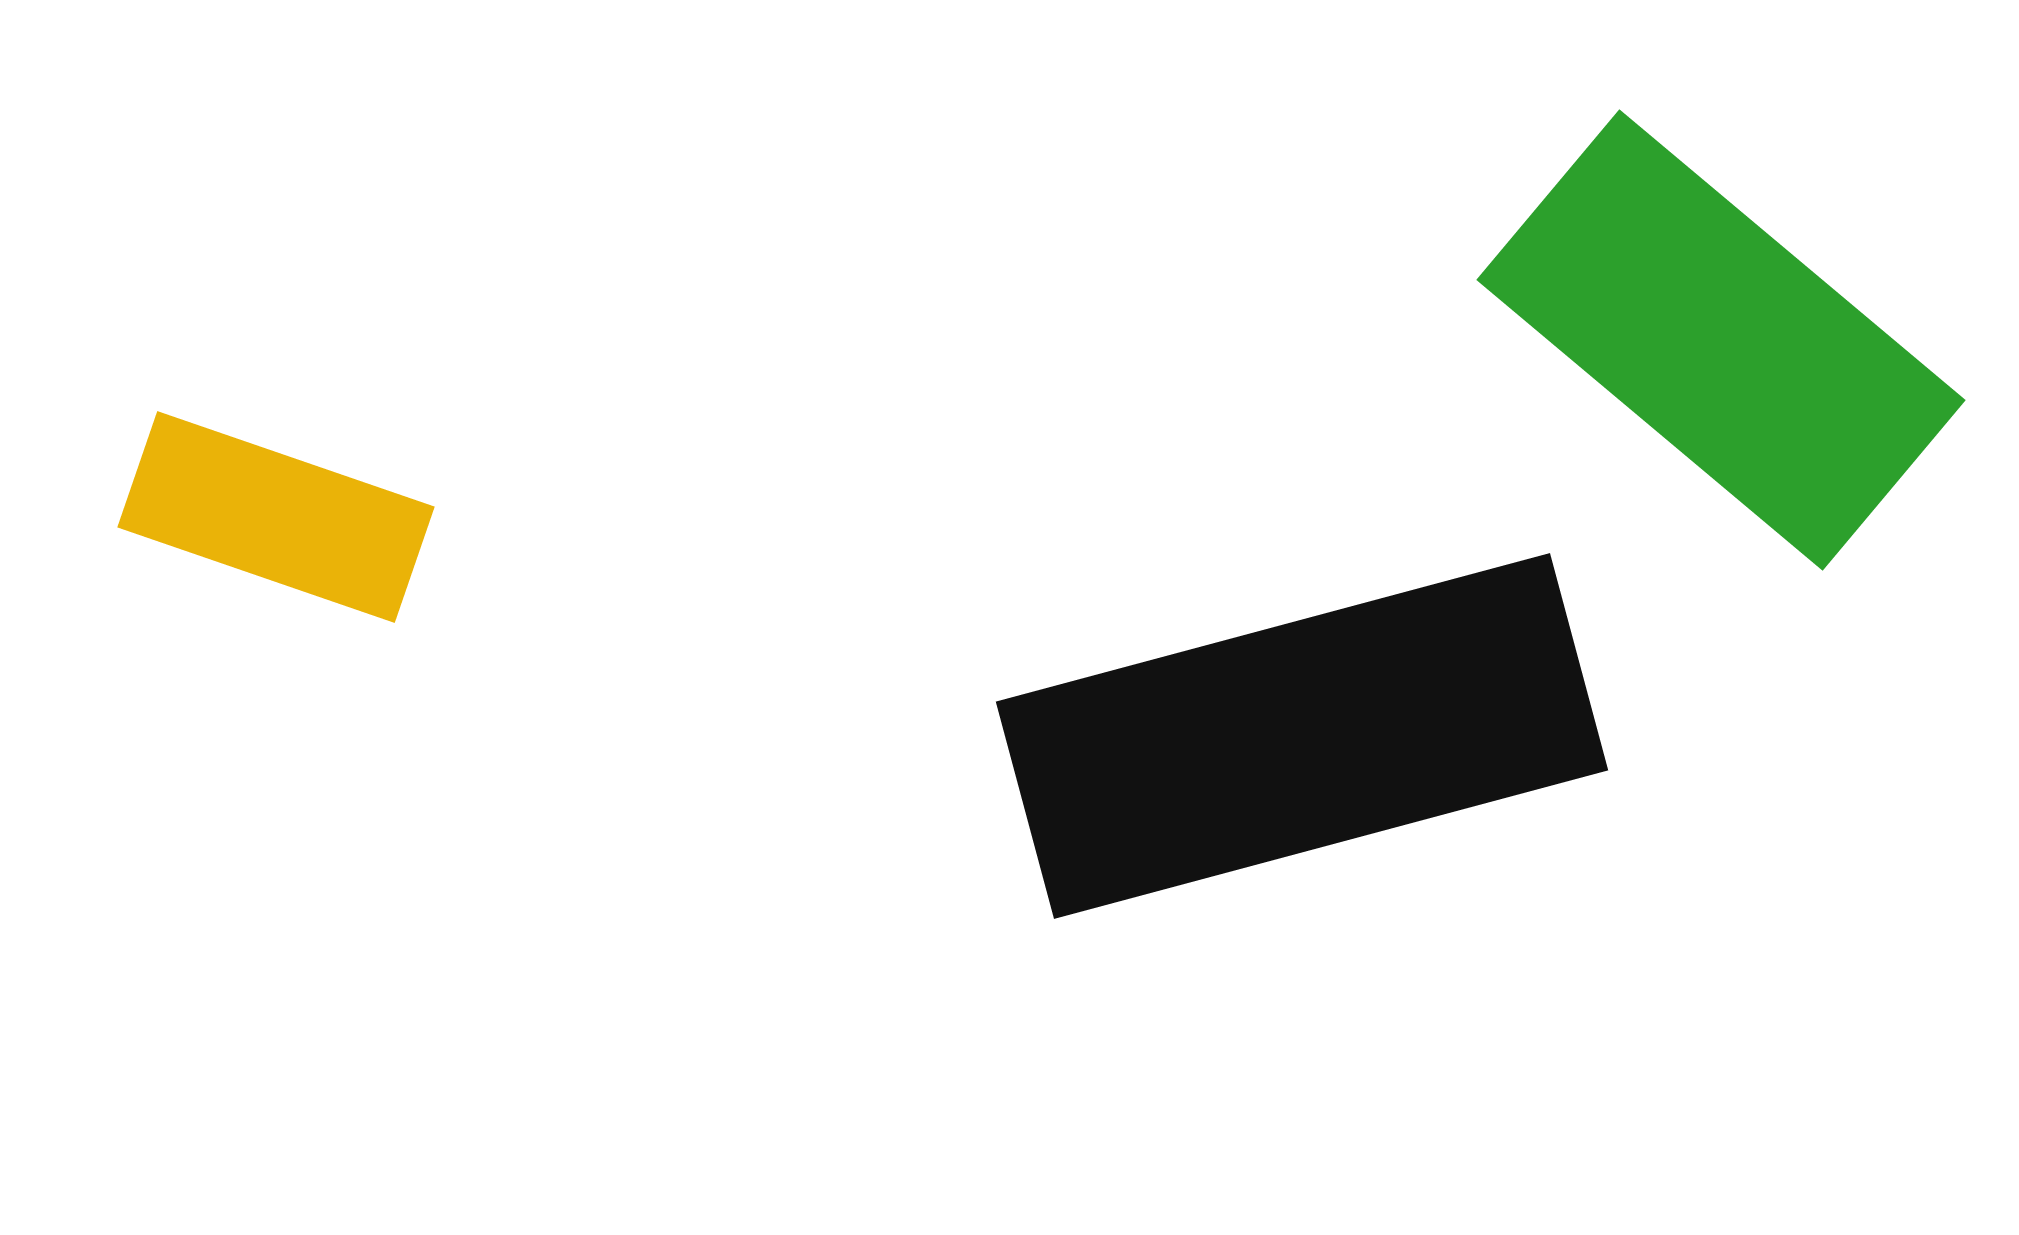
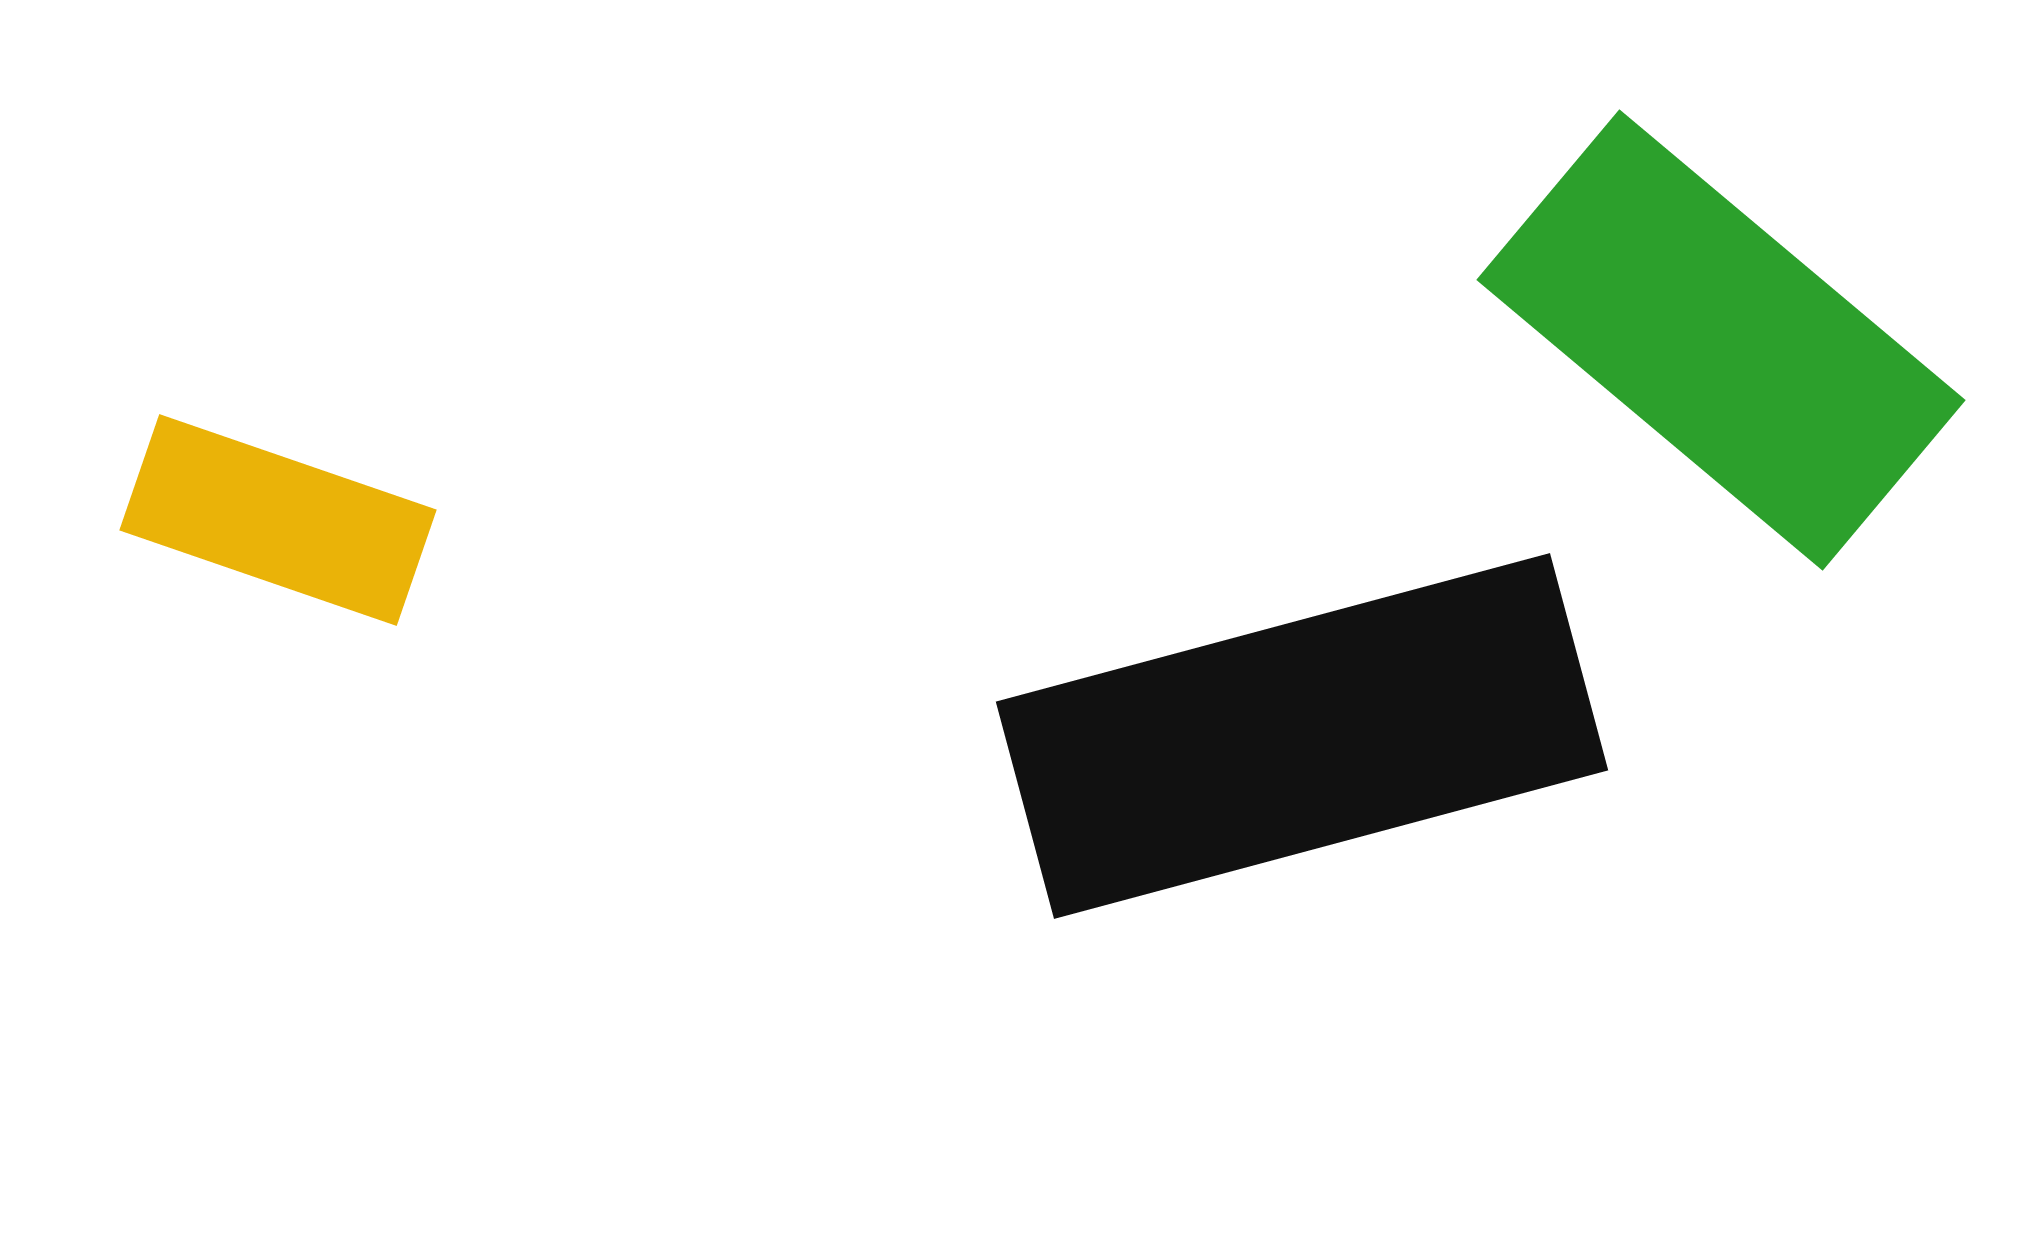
yellow rectangle: moved 2 px right, 3 px down
